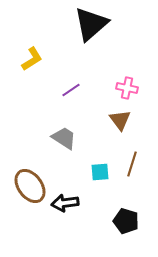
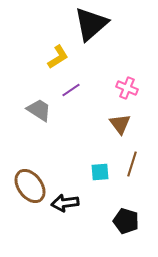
yellow L-shape: moved 26 px right, 2 px up
pink cross: rotated 10 degrees clockwise
brown triangle: moved 4 px down
gray trapezoid: moved 25 px left, 28 px up
